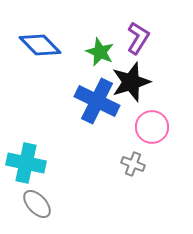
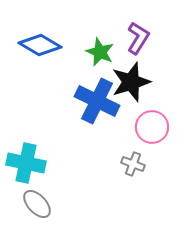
blue diamond: rotated 15 degrees counterclockwise
